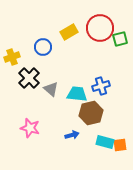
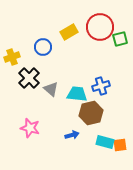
red circle: moved 1 px up
